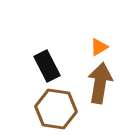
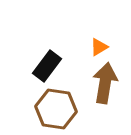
black rectangle: rotated 64 degrees clockwise
brown arrow: moved 5 px right
